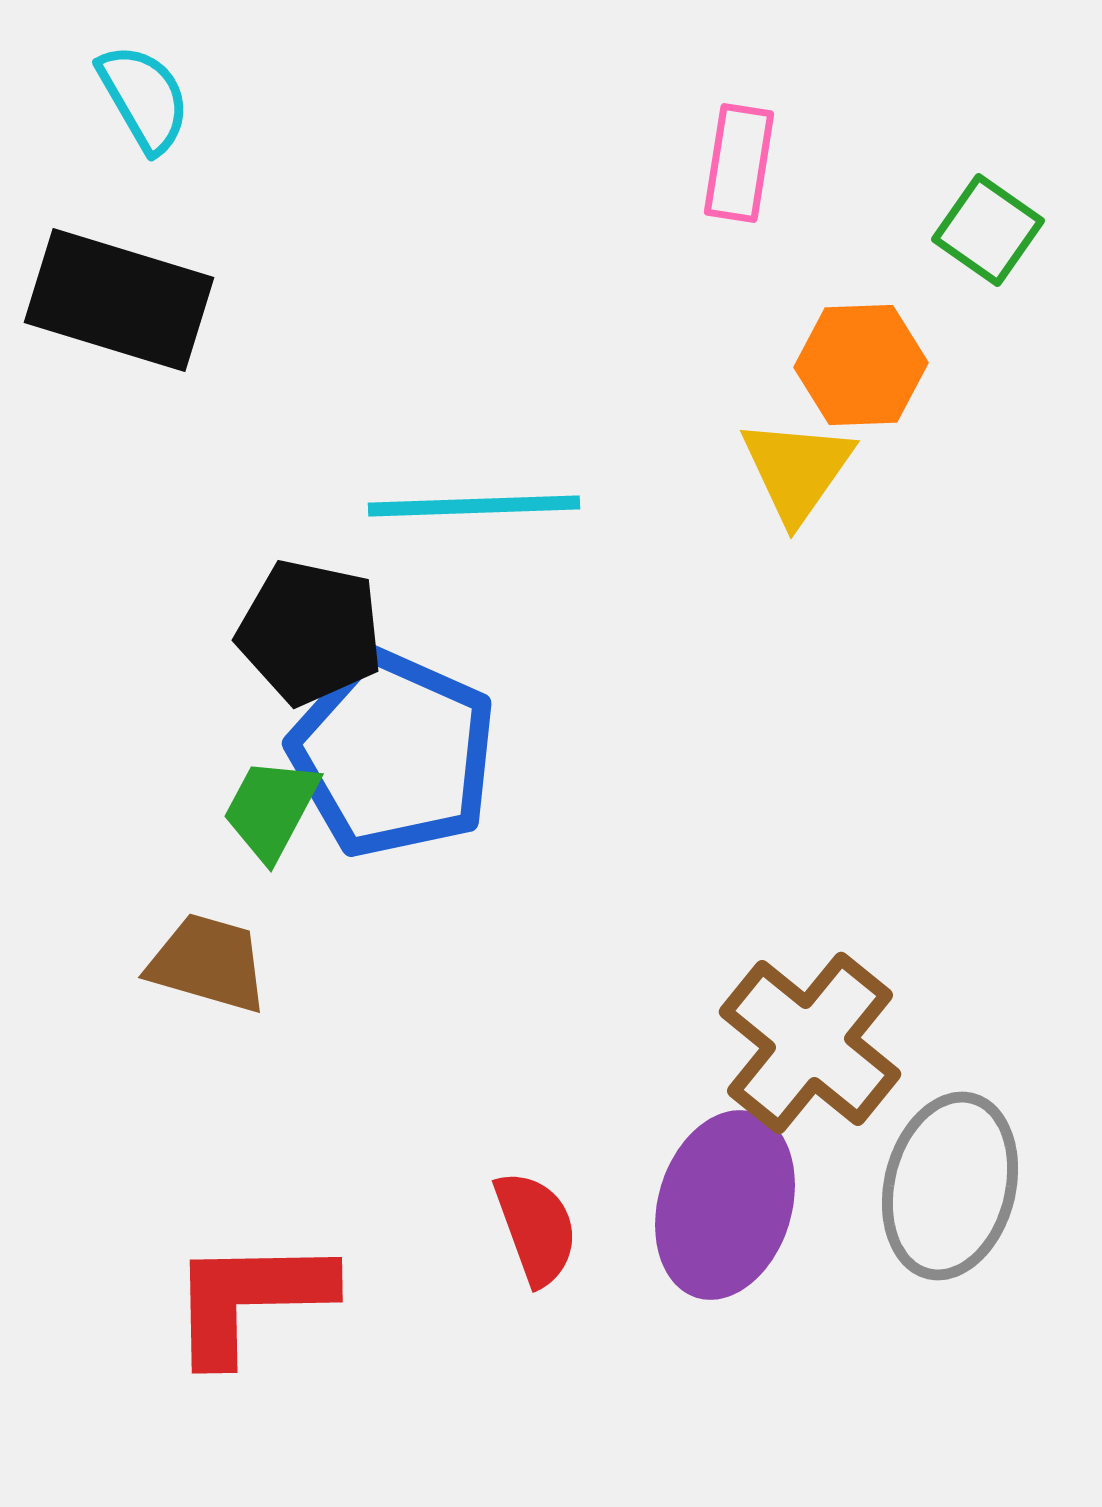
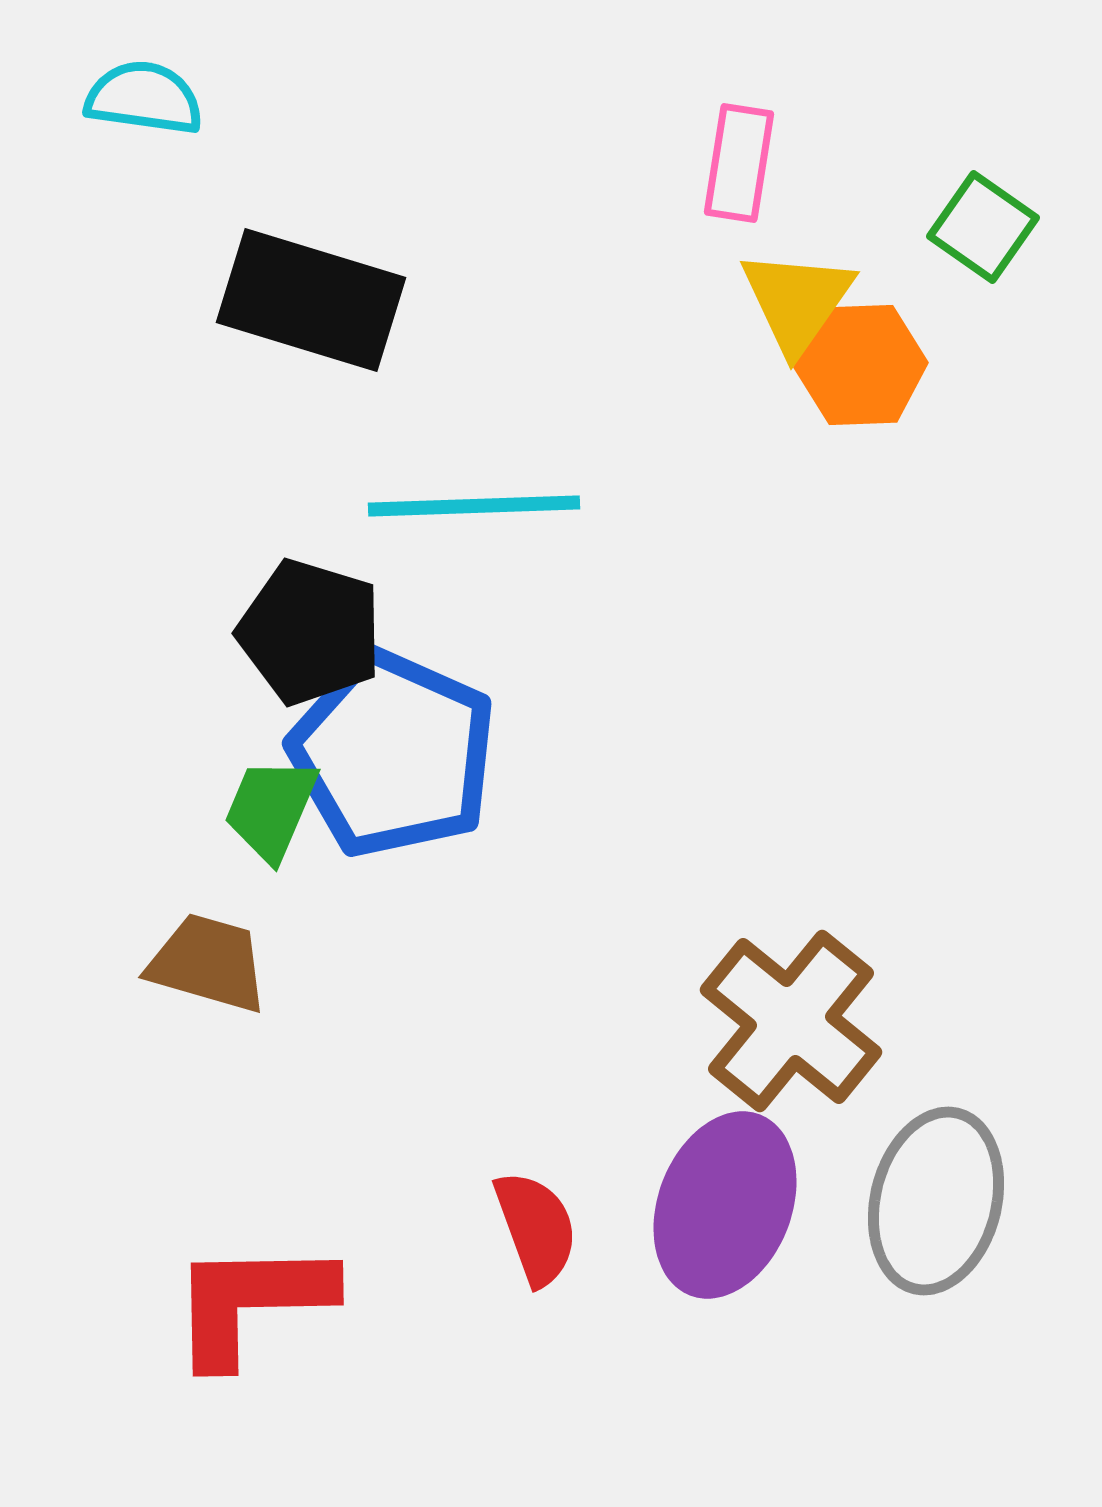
cyan semicircle: rotated 52 degrees counterclockwise
green square: moved 5 px left, 3 px up
black rectangle: moved 192 px right
yellow triangle: moved 169 px up
black pentagon: rotated 5 degrees clockwise
green trapezoid: rotated 5 degrees counterclockwise
brown cross: moved 19 px left, 22 px up
gray ellipse: moved 14 px left, 15 px down
purple ellipse: rotated 4 degrees clockwise
red L-shape: moved 1 px right, 3 px down
